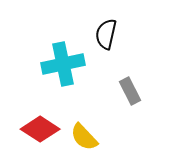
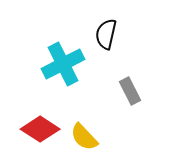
cyan cross: rotated 15 degrees counterclockwise
